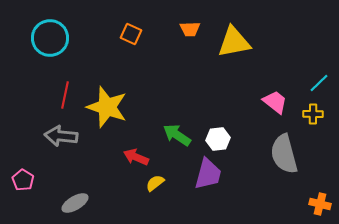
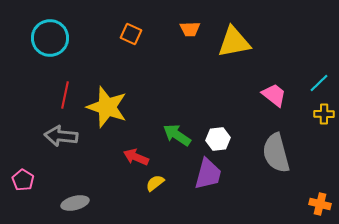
pink trapezoid: moved 1 px left, 7 px up
yellow cross: moved 11 px right
gray semicircle: moved 8 px left, 1 px up
gray ellipse: rotated 16 degrees clockwise
